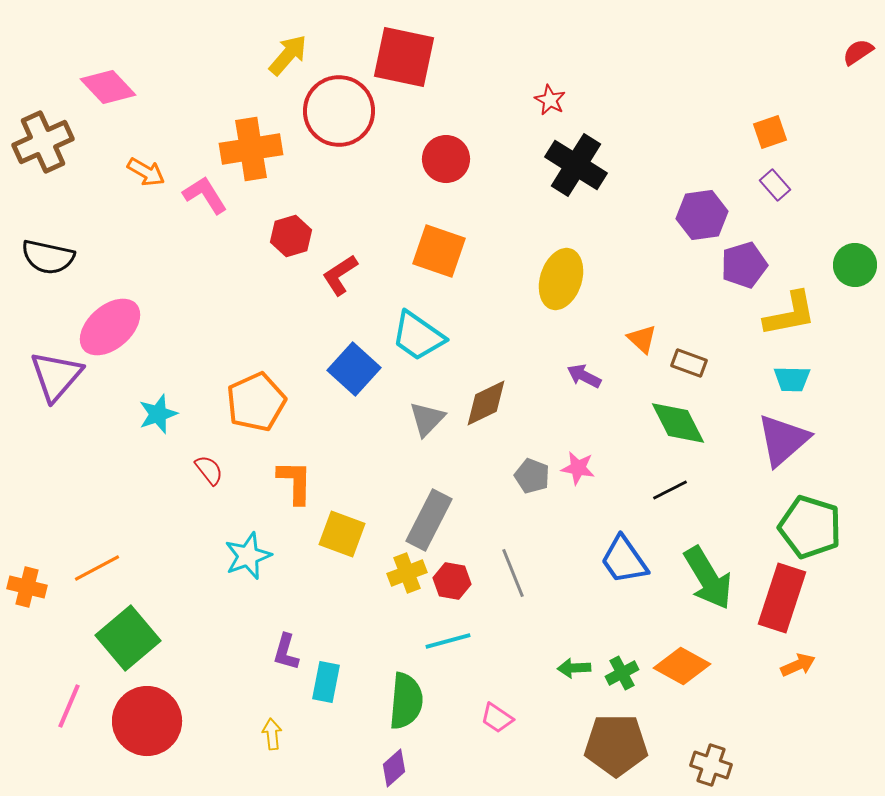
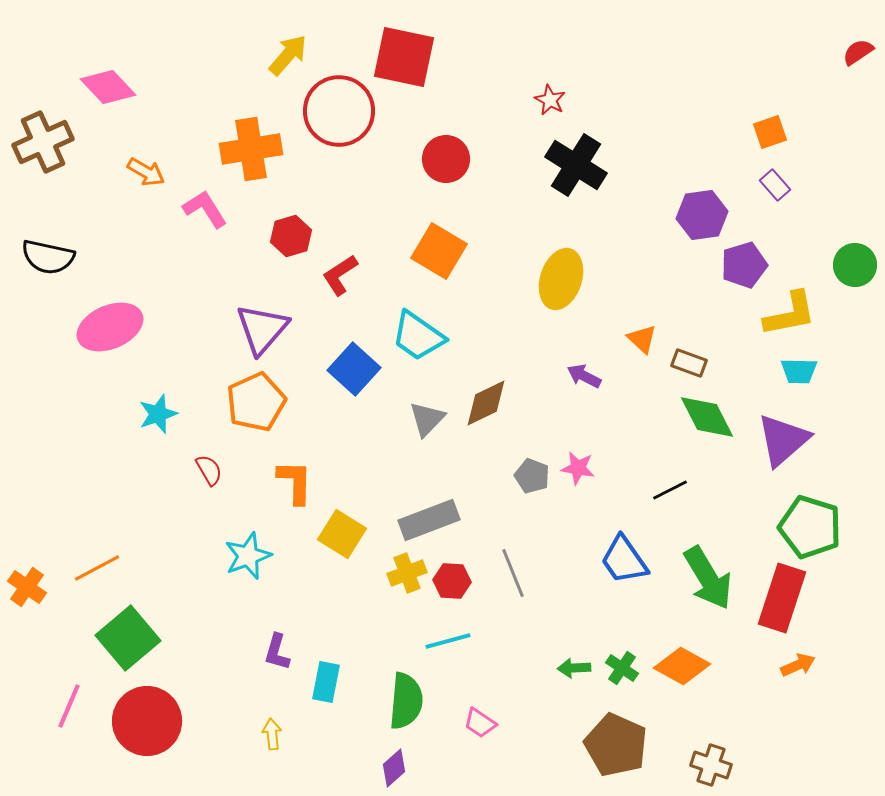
pink L-shape at (205, 195): moved 14 px down
orange square at (439, 251): rotated 12 degrees clockwise
pink ellipse at (110, 327): rotated 18 degrees clockwise
purple triangle at (56, 376): moved 206 px right, 47 px up
cyan trapezoid at (792, 379): moved 7 px right, 8 px up
green diamond at (678, 423): moved 29 px right, 6 px up
red semicircle at (209, 470): rotated 8 degrees clockwise
gray rectangle at (429, 520): rotated 42 degrees clockwise
yellow square at (342, 534): rotated 12 degrees clockwise
red hexagon at (452, 581): rotated 6 degrees counterclockwise
orange cross at (27, 587): rotated 21 degrees clockwise
purple L-shape at (286, 652): moved 9 px left
green cross at (622, 673): moved 5 px up; rotated 28 degrees counterclockwise
pink trapezoid at (497, 718): moved 17 px left, 5 px down
brown pentagon at (616, 745): rotated 24 degrees clockwise
